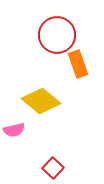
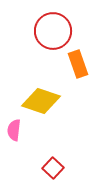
red circle: moved 4 px left, 4 px up
yellow diamond: rotated 21 degrees counterclockwise
pink semicircle: rotated 110 degrees clockwise
